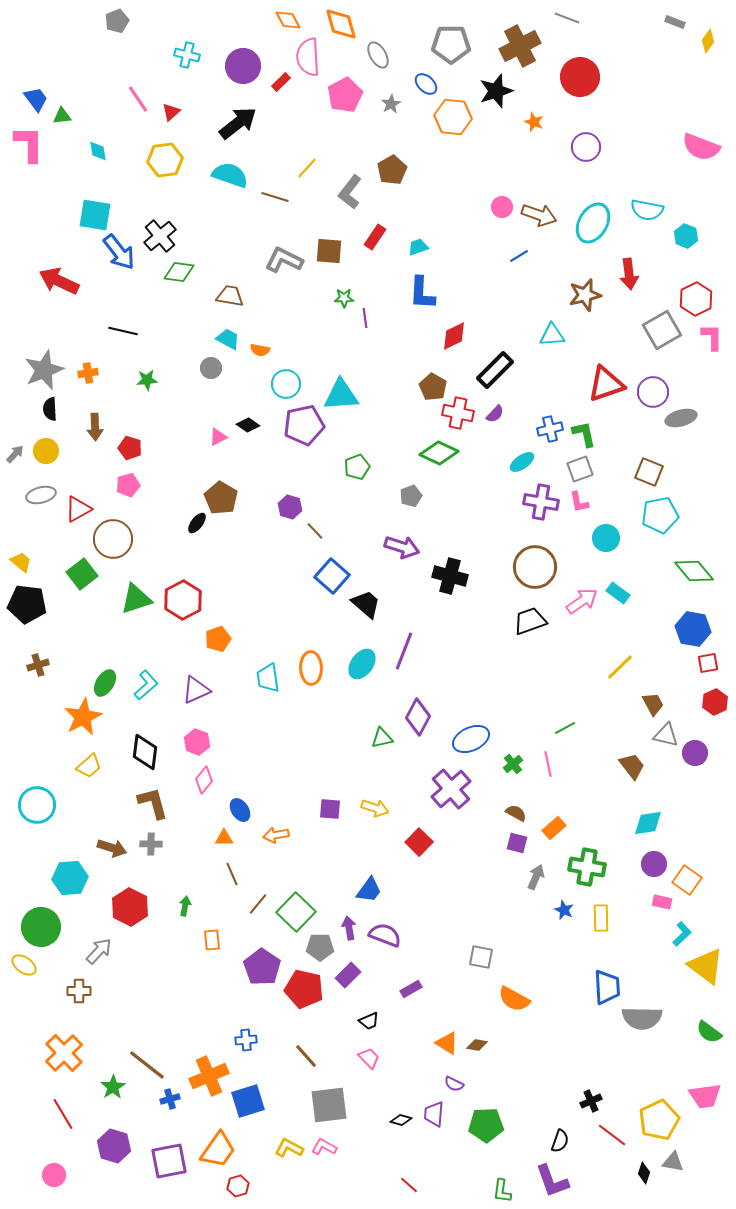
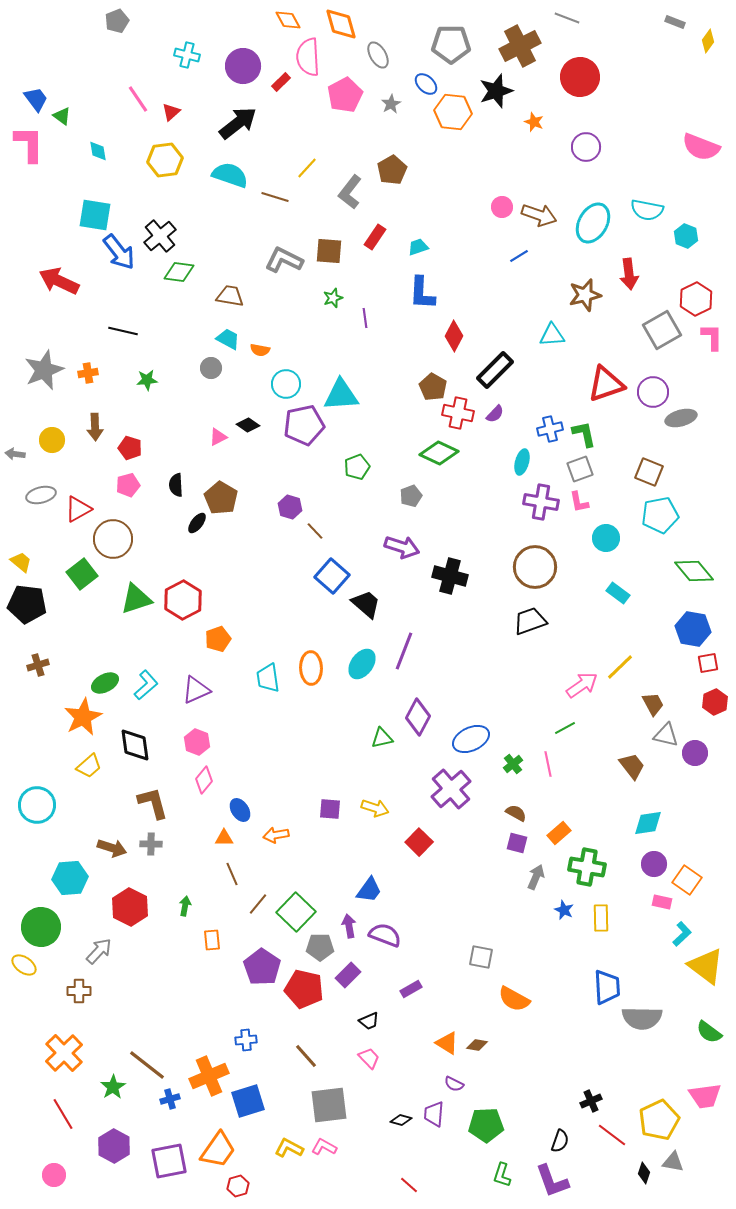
green triangle at (62, 116): rotated 42 degrees clockwise
orange hexagon at (453, 117): moved 5 px up
green star at (344, 298): moved 11 px left; rotated 18 degrees counterclockwise
red diamond at (454, 336): rotated 36 degrees counterclockwise
black semicircle at (50, 409): moved 126 px right, 76 px down
yellow circle at (46, 451): moved 6 px right, 11 px up
gray arrow at (15, 454): rotated 126 degrees counterclockwise
cyan ellipse at (522, 462): rotated 40 degrees counterclockwise
pink arrow at (582, 601): moved 84 px down
green ellipse at (105, 683): rotated 32 degrees clockwise
black diamond at (145, 752): moved 10 px left, 7 px up; rotated 15 degrees counterclockwise
orange rectangle at (554, 828): moved 5 px right, 5 px down
purple arrow at (349, 928): moved 2 px up
purple hexagon at (114, 1146): rotated 12 degrees clockwise
green L-shape at (502, 1191): moved 16 px up; rotated 10 degrees clockwise
